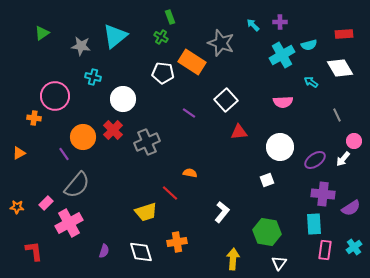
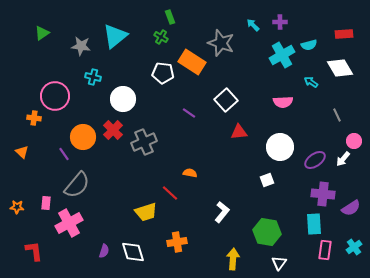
gray cross at (147, 142): moved 3 px left
orange triangle at (19, 153): moved 3 px right, 1 px up; rotated 48 degrees counterclockwise
pink rectangle at (46, 203): rotated 40 degrees counterclockwise
white diamond at (141, 252): moved 8 px left
